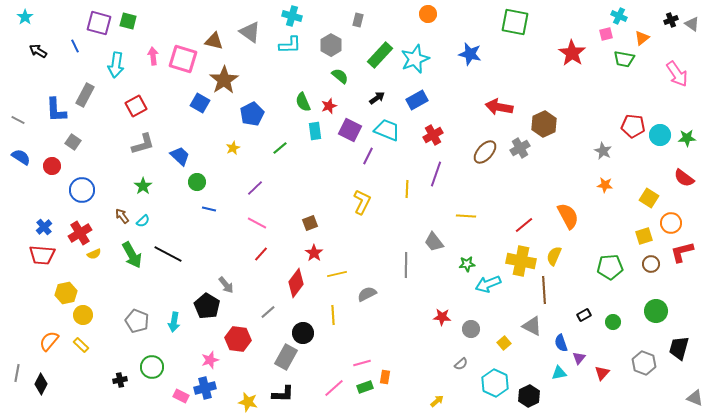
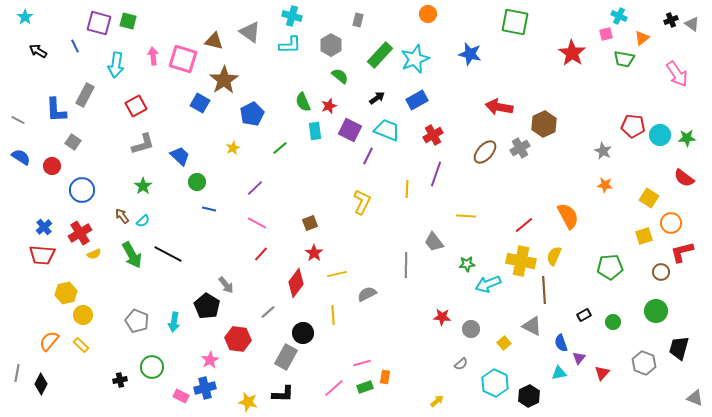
brown circle at (651, 264): moved 10 px right, 8 px down
pink star at (210, 360): rotated 12 degrees counterclockwise
